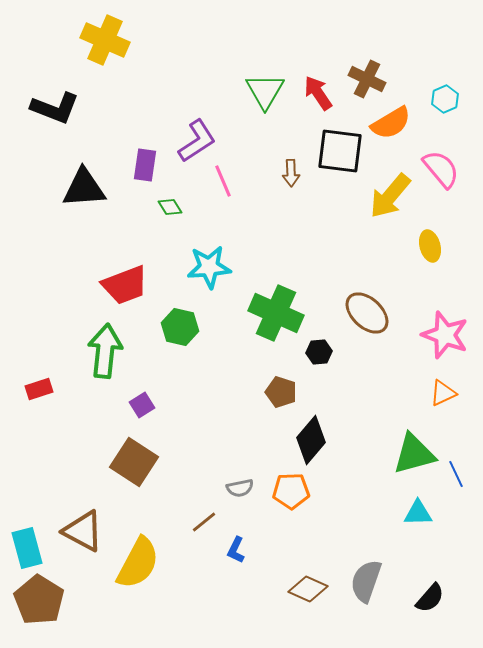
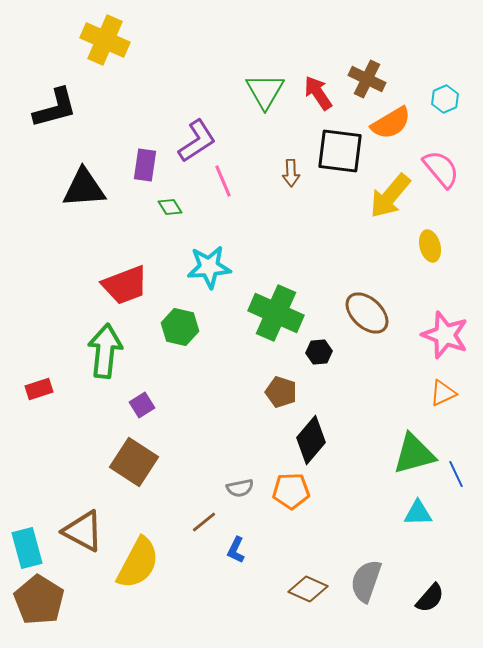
black L-shape at (55, 108): rotated 36 degrees counterclockwise
